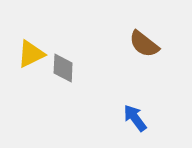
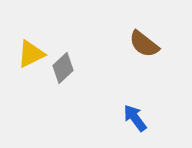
gray diamond: rotated 44 degrees clockwise
